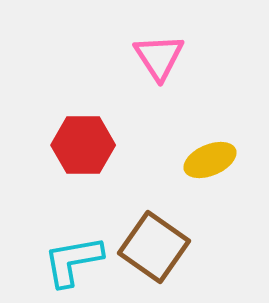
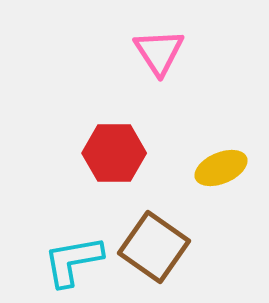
pink triangle: moved 5 px up
red hexagon: moved 31 px right, 8 px down
yellow ellipse: moved 11 px right, 8 px down
